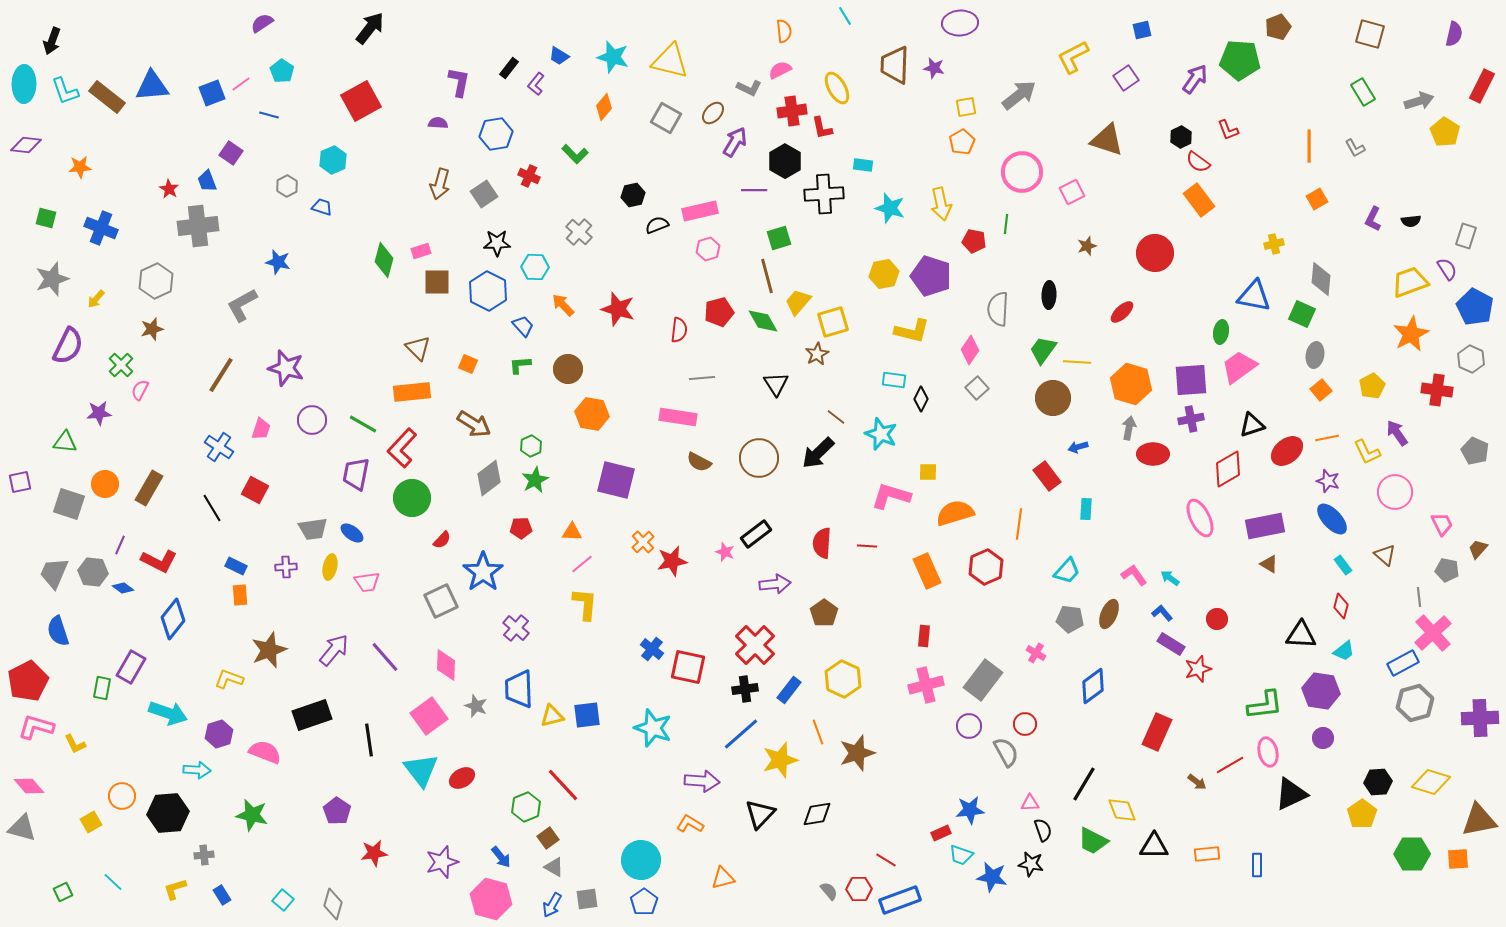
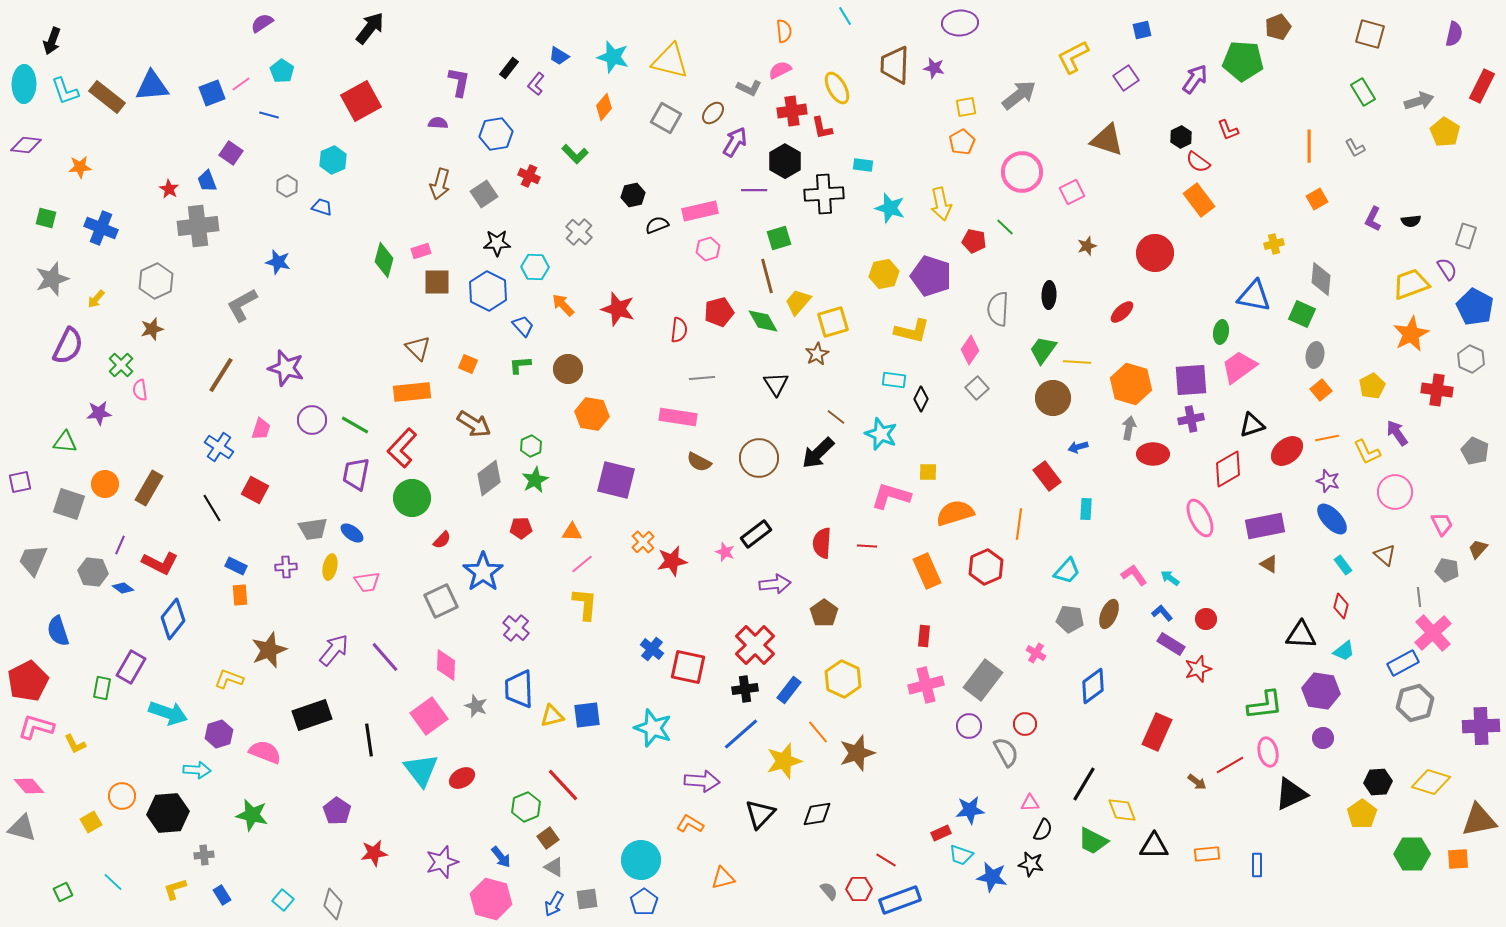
green pentagon at (1240, 60): moved 3 px right, 1 px down
green line at (1006, 224): moved 1 px left, 3 px down; rotated 54 degrees counterclockwise
yellow trapezoid at (1410, 282): moved 1 px right, 2 px down
pink semicircle at (140, 390): rotated 35 degrees counterclockwise
green line at (363, 424): moved 8 px left, 1 px down
red L-shape at (159, 561): moved 1 px right, 2 px down
gray trapezoid at (54, 573): moved 21 px left, 13 px up
red circle at (1217, 619): moved 11 px left
purple cross at (1480, 718): moved 1 px right, 8 px down
orange line at (818, 732): rotated 20 degrees counterclockwise
yellow star at (780, 760): moved 4 px right, 1 px down
black semicircle at (1043, 830): rotated 45 degrees clockwise
blue arrow at (552, 905): moved 2 px right, 1 px up
